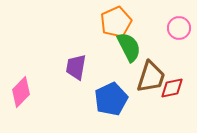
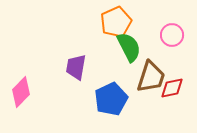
pink circle: moved 7 px left, 7 px down
